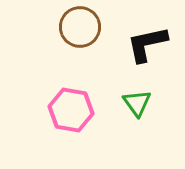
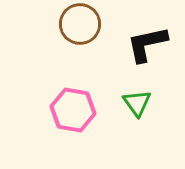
brown circle: moved 3 px up
pink hexagon: moved 2 px right
